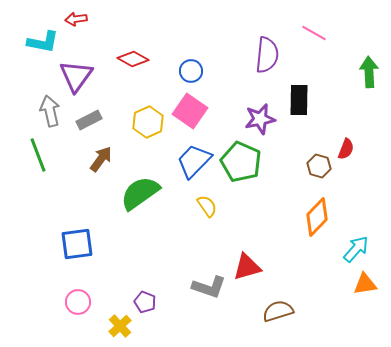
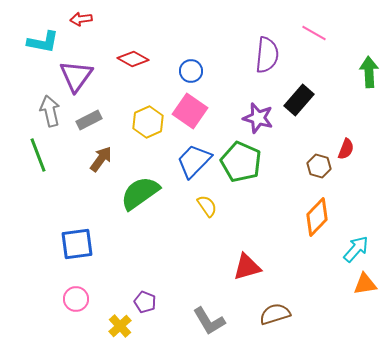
red arrow: moved 5 px right
black rectangle: rotated 40 degrees clockwise
purple star: moved 2 px left, 1 px up; rotated 28 degrees clockwise
gray L-shape: moved 34 px down; rotated 40 degrees clockwise
pink circle: moved 2 px left, 3 px up
brown semicircle: moved 3 px left, 3 px down
